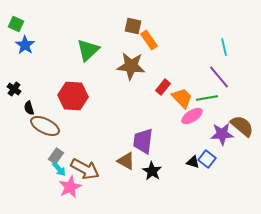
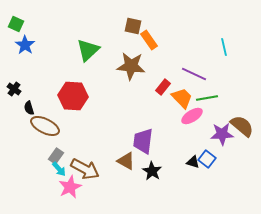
purple line: moved 25 px left, 3 px up; rotated 25 degrees counterclockwise
